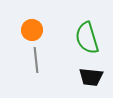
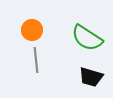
green semicircle: rotated 40 degrees counterclockwise
black trapezoid: rotated 10 degrees clockwise
